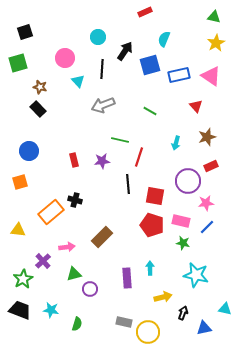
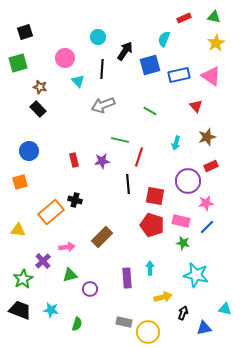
red rectangle at (145, 12): moved 39 px right, 6 px down
green triangle at (74, 274): moved 4 px left, 1 px down
